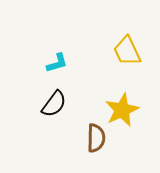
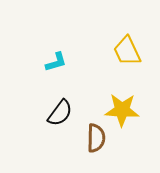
cyan L-shape: moved 1 px left, 1 px up
black semicircle: moved 6 px right, 9 px down
yellow star: rotated 28 degrees clockwise
